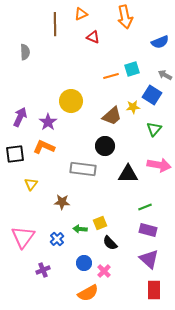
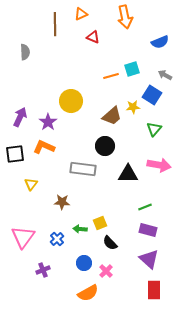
pink cross: moved 2 px right
